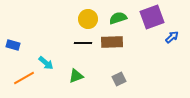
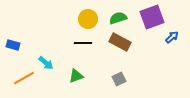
brown rectangle: moved 8 px right; rotated 30 degrees clockwise
